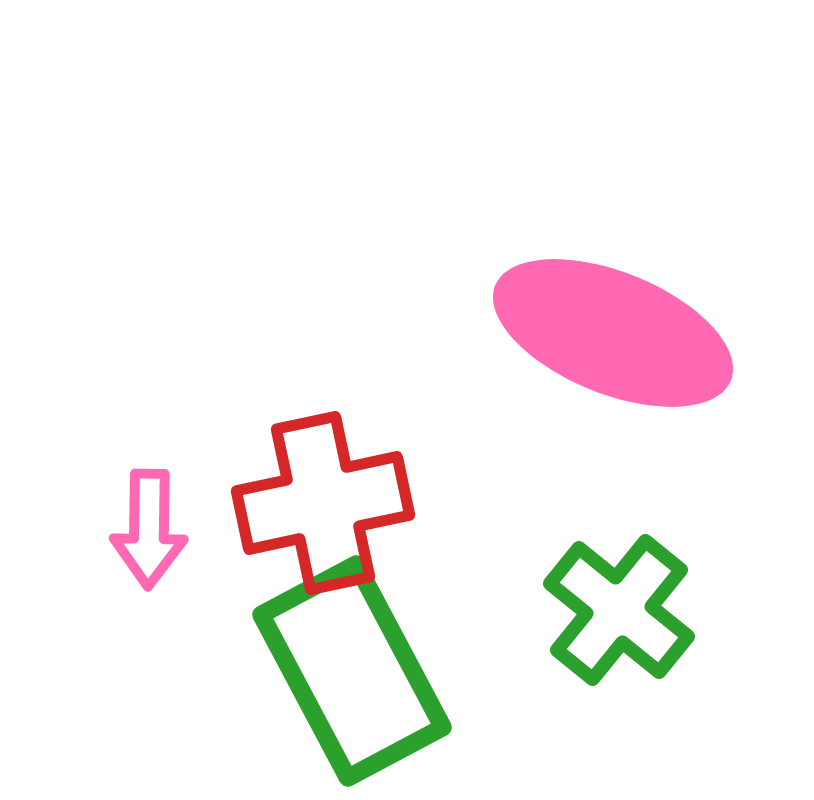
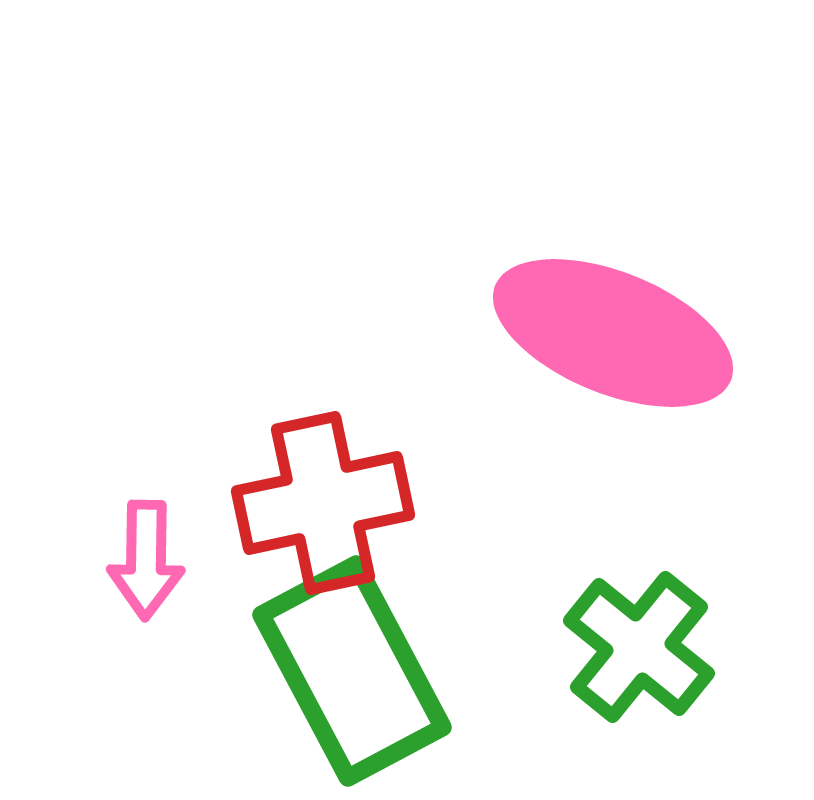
pink arrow: moved 3 px left, 31 px down
green cross: moved 20 px right, 37 px down
